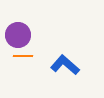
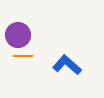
blue L-shape: moved 2 px right
